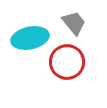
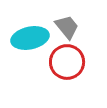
gray trapezoid: moved 7 px left, 4 px down
